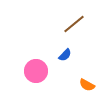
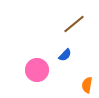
pink circle: moved 1 px right, 1 px up
orange semicircle: rotated 70 degrees clockwise
